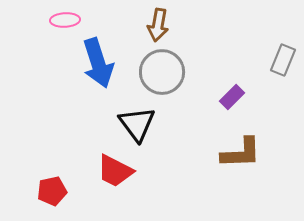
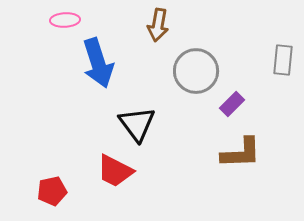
gray rectangle: rotated 16 degrees counterclockwise
gray circle: moved 34 px right, 1 px up
purple rectangle: moved 7 px down
